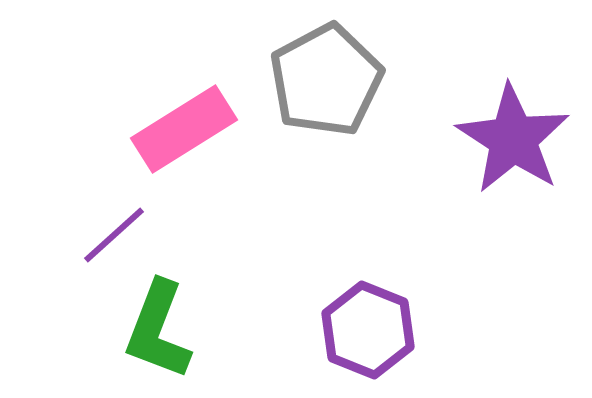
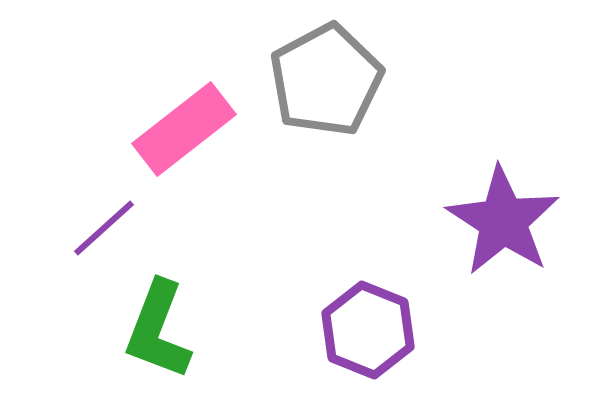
pink rectangle: rotated 6 degrees counterclockwise
purple star: moved 10 px left, 82 px down
purple line: moved 10 px left, 7 px up
